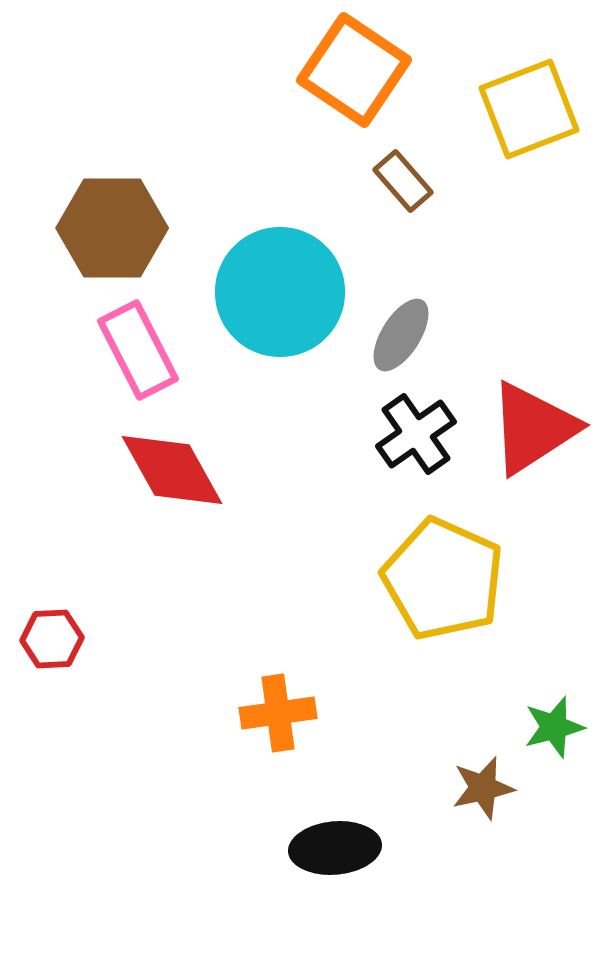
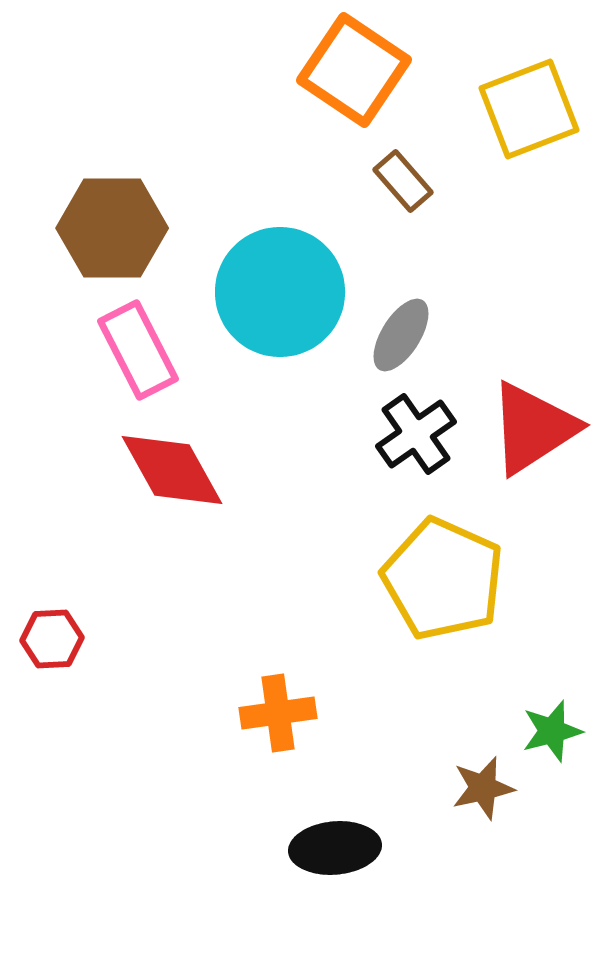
green star: moved 2 px left, 4 px down
